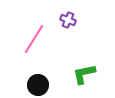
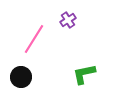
purple cross: rotated 35 degrees clockwise
black circle: moved 17 px left, 8 px up
